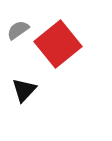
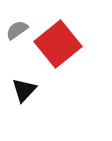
gray semicircle: moved 1 px left
